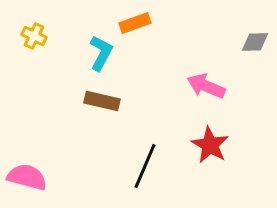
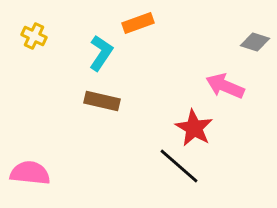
orange rectangle: moved 3 px right
gray diamond: rotated 20 degrees clockwise
cyan L-shape: rotated 6 degrees clockwise
pink arrow: moved 19 px right
red star: moved 16 px left, 17 px up
black line: moved 34 px right; rotated 72 degrees counterclockwise
pink semicircle: moved 3 px right, 4 px up; rotated 9 degrees counterclockwise
